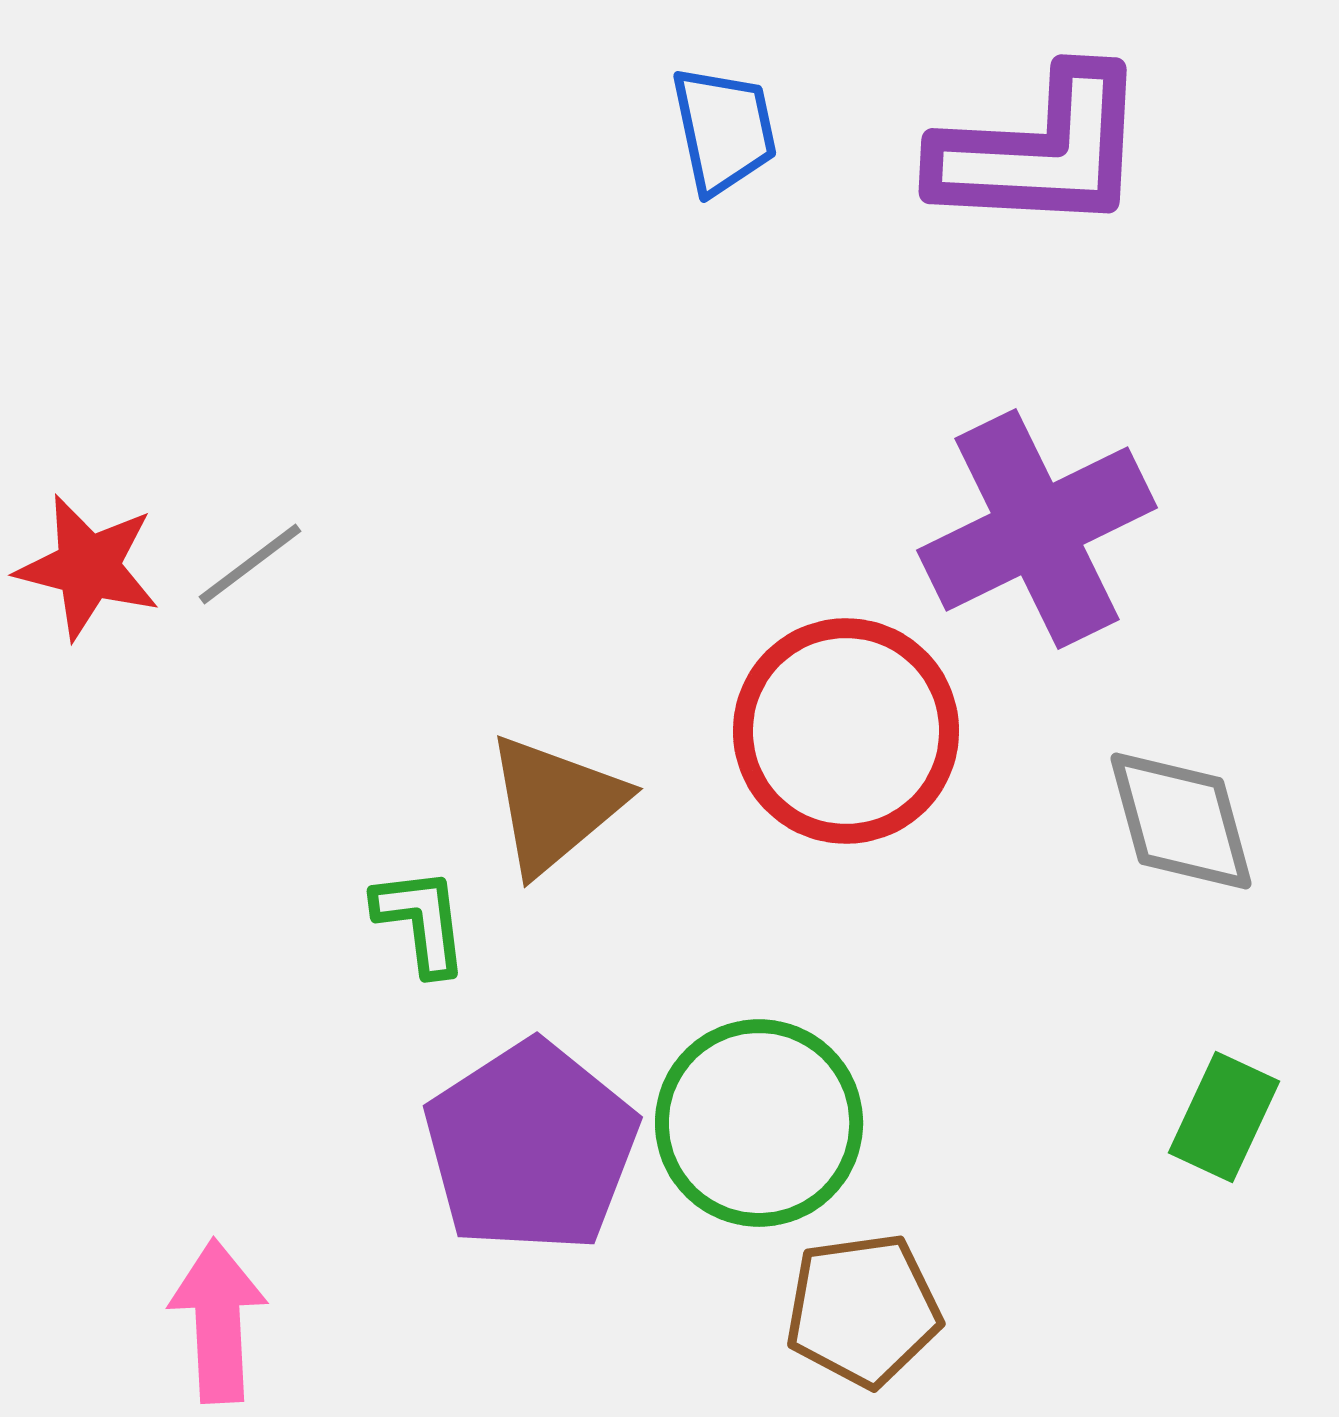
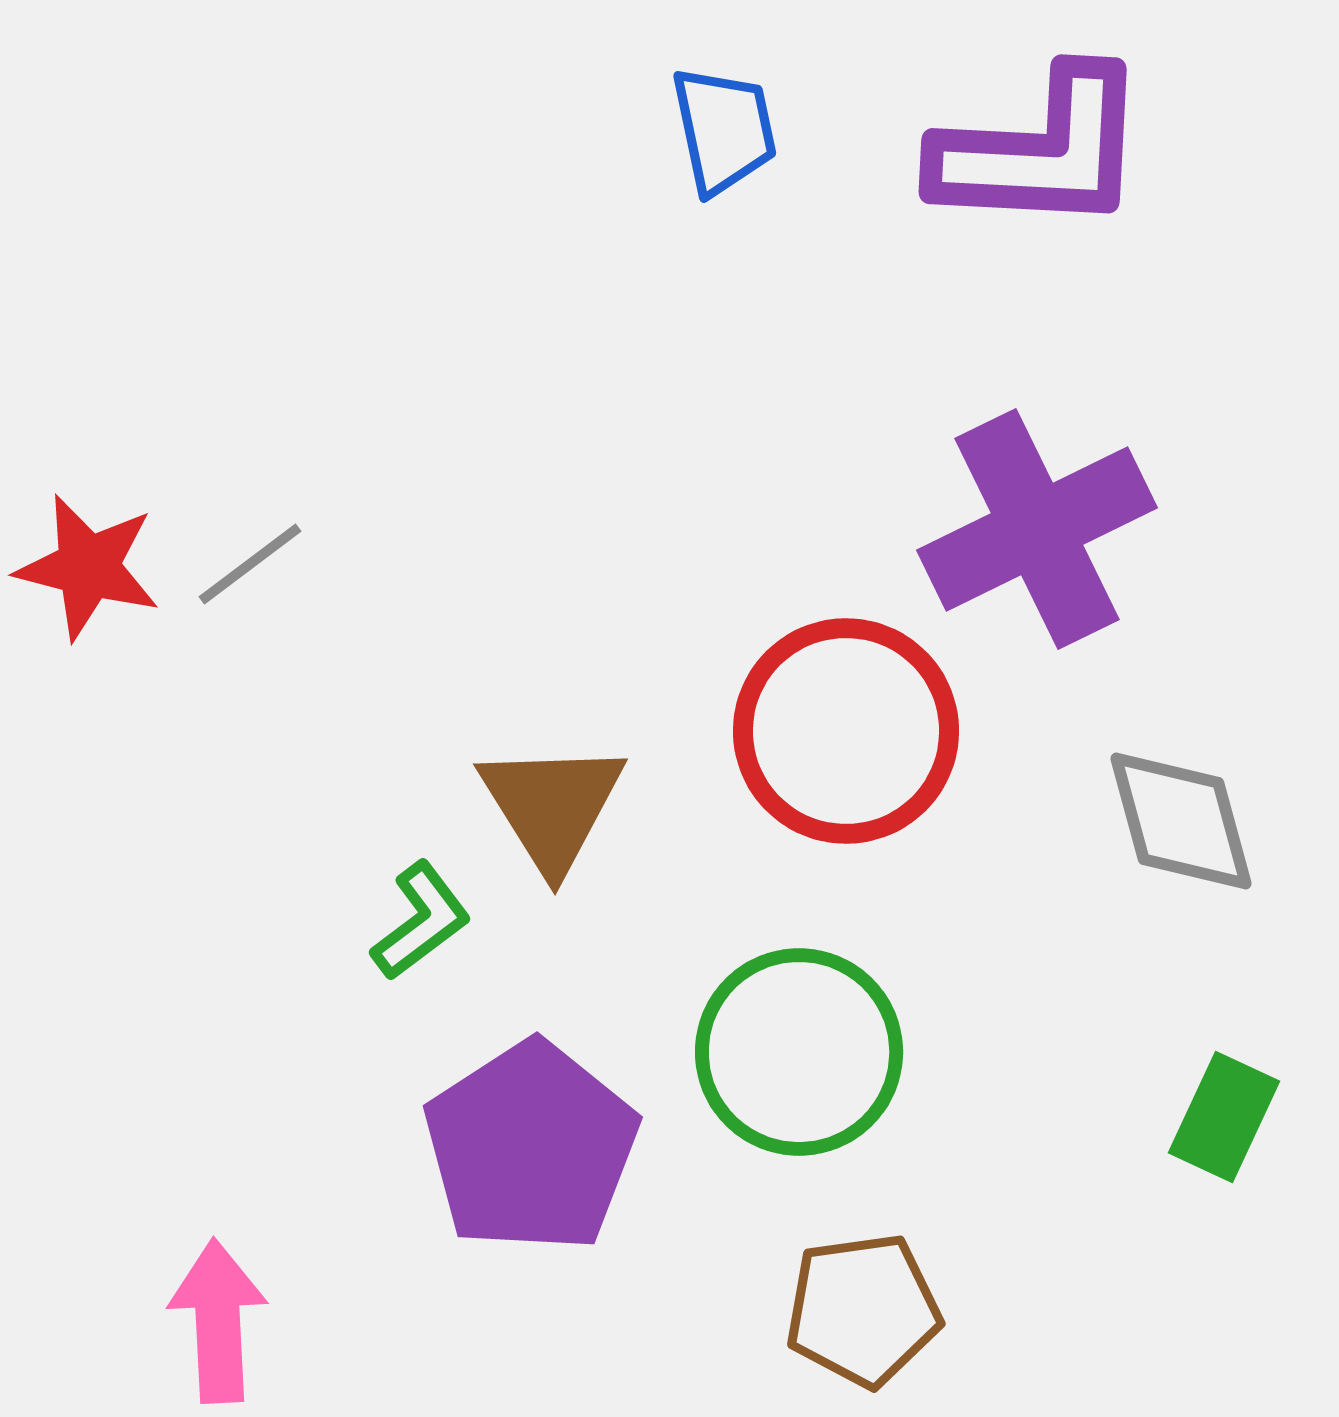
brown triangle: moved 3 px left, 2 px down; rotated 22 degrees counterclockwise
green L-shape: rotated 60 degrees clockwise
green circle: moved 40 px right, 71 px up
